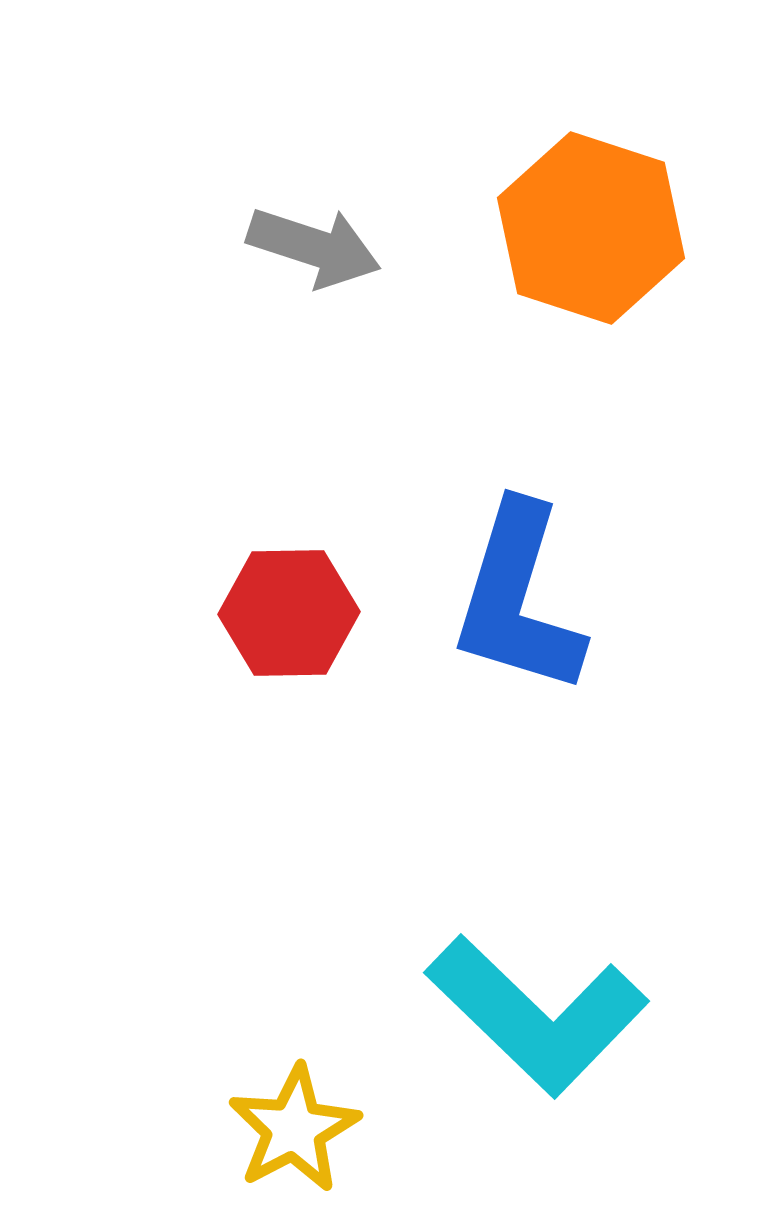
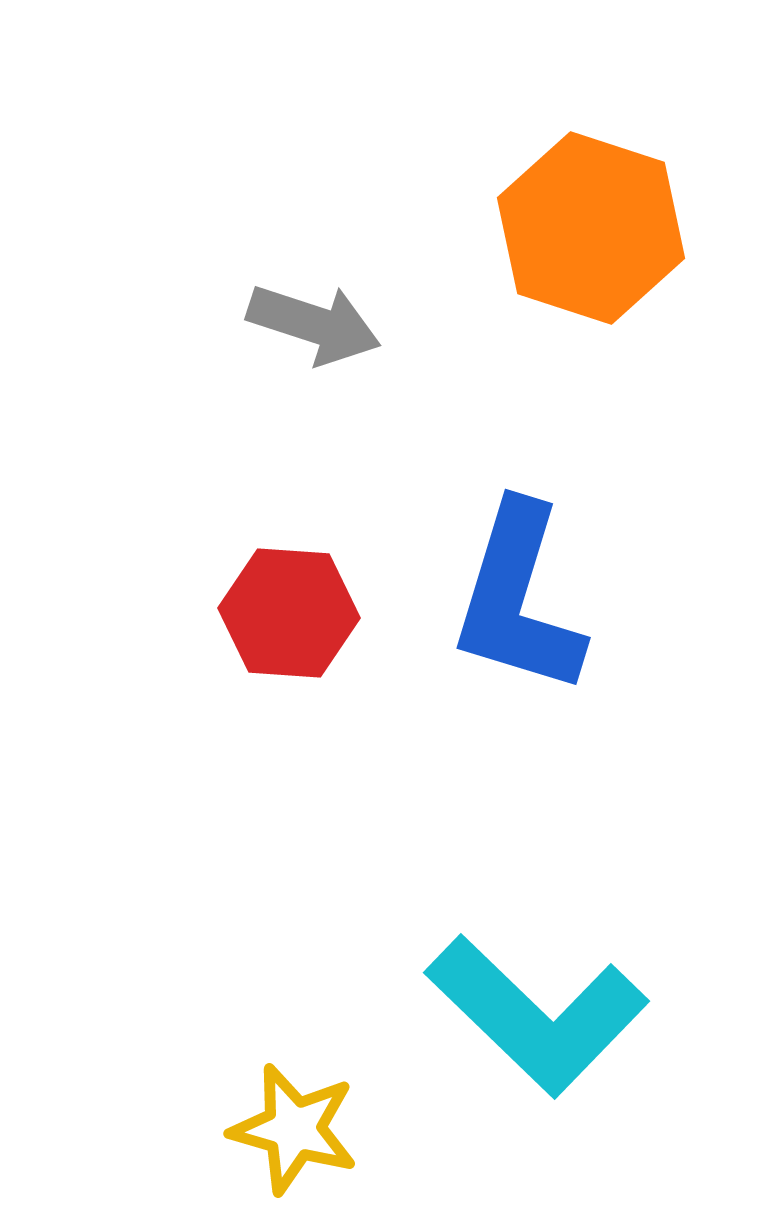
gray arrow: moved 77 px down
red hexagon: rotated 5 degrees clockwise
yellow star: rotated 28 degrees counterclockwise
